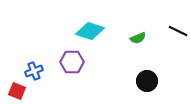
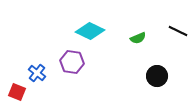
cyan diamond: rotated 8 degrees clockwise
purple hexagon: rotated 10 degrees clockwise
blue cross: moved 3 px right, 2 px down; rotated 30 degrees counterclockwise
black circle: moved 10 px right, 5 px up
red square: moved 1 px down
